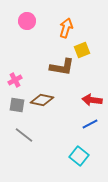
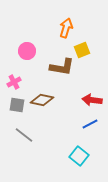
pink circle: moved 30 px down
pink cross: moved 1 px left, 2 px down
